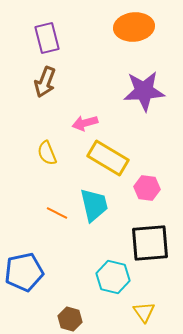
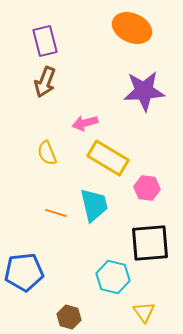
orange ellipse: moved 2 px left, 1 px down; rotated 30 degrees clockwise
purple rectangle: moved 2 px left, 3 px down
orange line: moved 1 px left; rotated 10 degrees counterclockwise
blue pentagon: rotated 6 degrees clockwise
brown hexagon: moved 1 px left, 2 px up
